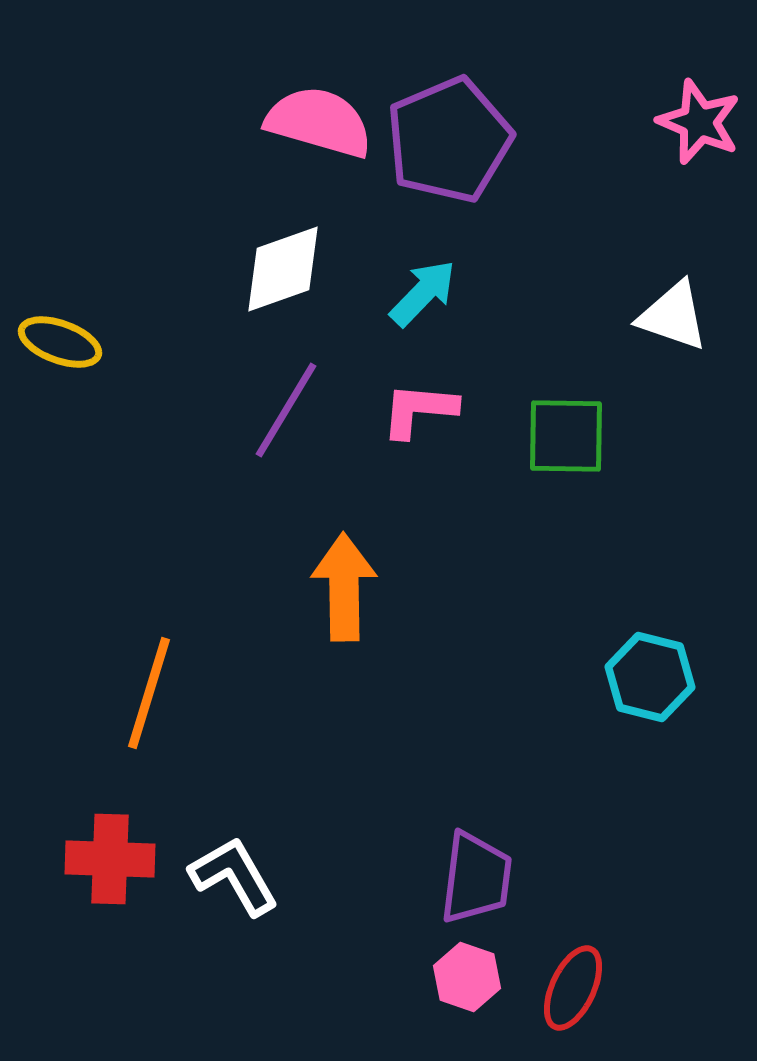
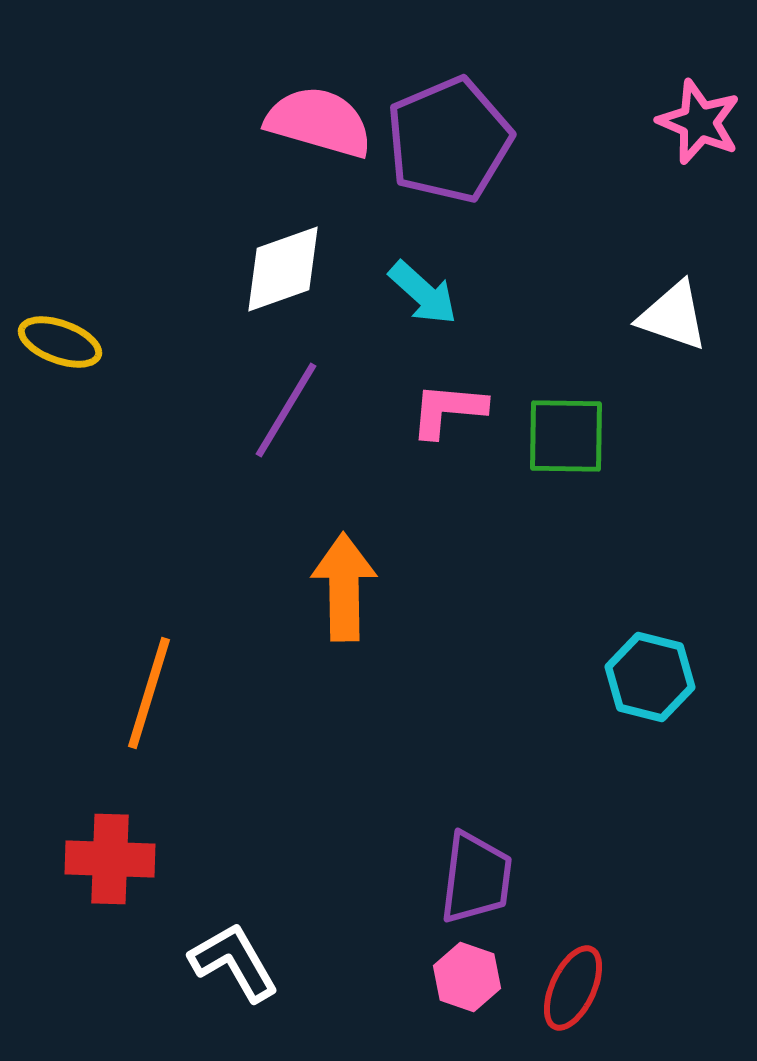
cyan arrow: rotated 88 degrees clockwise
pink L-shape: moved 29 px right
white L-shape: moved 86 px down
